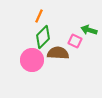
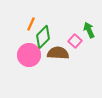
orange line: moved 8 px left, 8 px down
green arrow: rotated 49 degrees clockwise
pink square: rotated 16 degrees clockwise
pink circle: moved 3 px left, 5 px up
